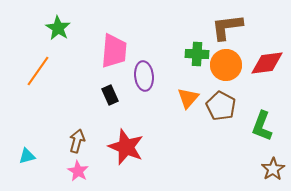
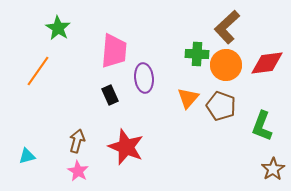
brown L-shape: rotated 36 degrees counterclockwise
purple ellipse: moved 2 px down
brown pentagon: rotated 8 degrees counterclockwise
